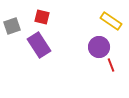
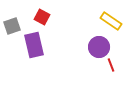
red square: rotated 14 degrees clockwise
purple rectangle: moved 5 px left; rotated 20 degrees clockwise
